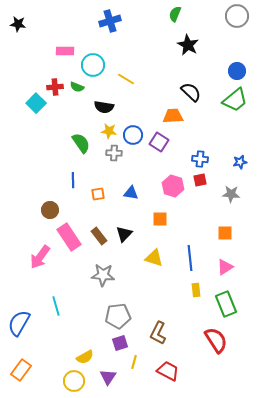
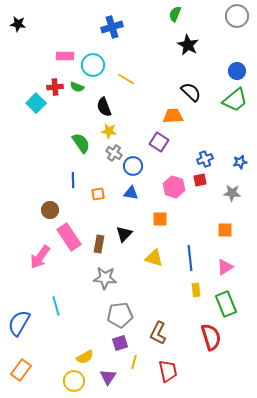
blue cross at (110, 21): moved 2 px right, 6 px down
pink rectangle at (65, 51): moved 5 px down
black semicircle at (104, 107): rotated 60 degrees clockwise
blue circle at (133, 135): moved 31 px down
gray cross at (114, 153): rotated 28 degrees clockwise
blue cross at (200, 159): moved 5 px right; rotated 28 degrees counterclockwise
pink hexagon at (173, 186): moved 1 px right, 1 px down
gray star at (231, 194): moved 1 px right, 1 px up
orange square at (225, 233): moved 3 px up
brown rectangle at (99, 236): moved 8 px down; rotated 48 degrees clockwise
gray star at (103, 275): moved 2 px right, 3 px down
gray pentagon at (118, 316): moved 2 px right, 1 px up
red semicircle at (216, 340): moved 5 px left, 3 px up; rotated 16 degrees clockwise
red trapezoid at (168, 371): rotated 50 degrees clockwise
